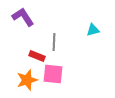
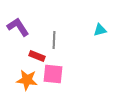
purple L-shape: moved 5 px left, 10 px down
cyan triangle: moved 7 px right
gray line: moved 2 px up
orange star: rotated 25 degrees clockwise
